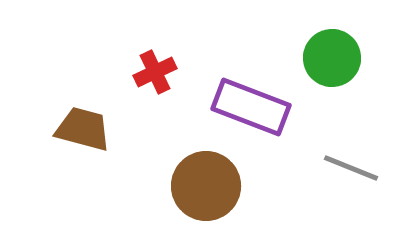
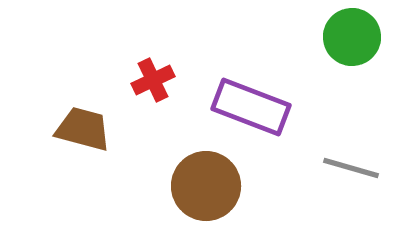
green circle: moved 20 px right, 21 px up
red cross: moved 2 px left, 8 px down
gray line: rotated 6 degrees counterclockwise
